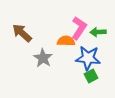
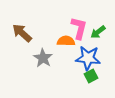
pink L-shape: rotated 20 degrees counterclockwise
green arrow: rotated 35 degrees counterclockwise
